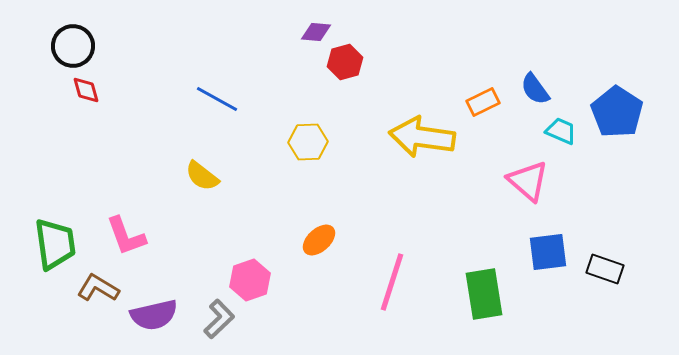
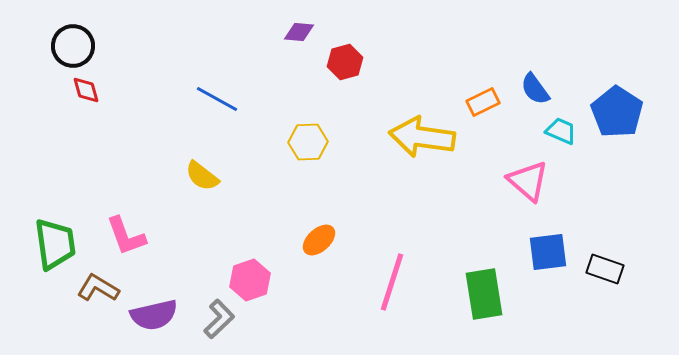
purple diamond: moved 17 px left
